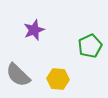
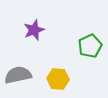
gray semicircle: rotated 124 degrees clockwise
